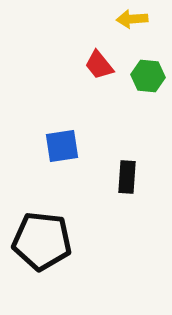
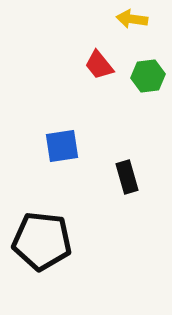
yellow arrow: rotated 12 degrees clockwise
green hexagon: rotated 12 degrees counterclockwise
black rectangle: rotated 20 degrees counterclockwise
